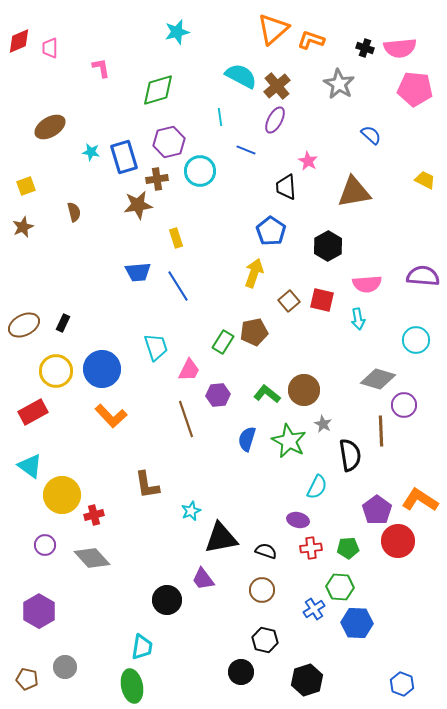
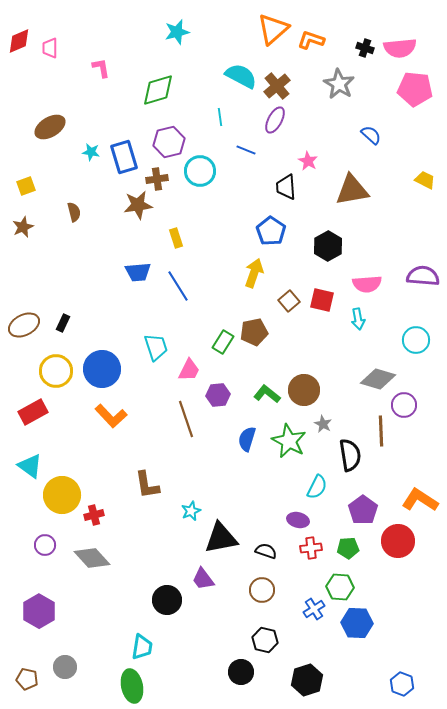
brown triangle at (354, 192): moved 2 px left, 2 px up
purple pentagon at (377, 510): moved 14 px left
